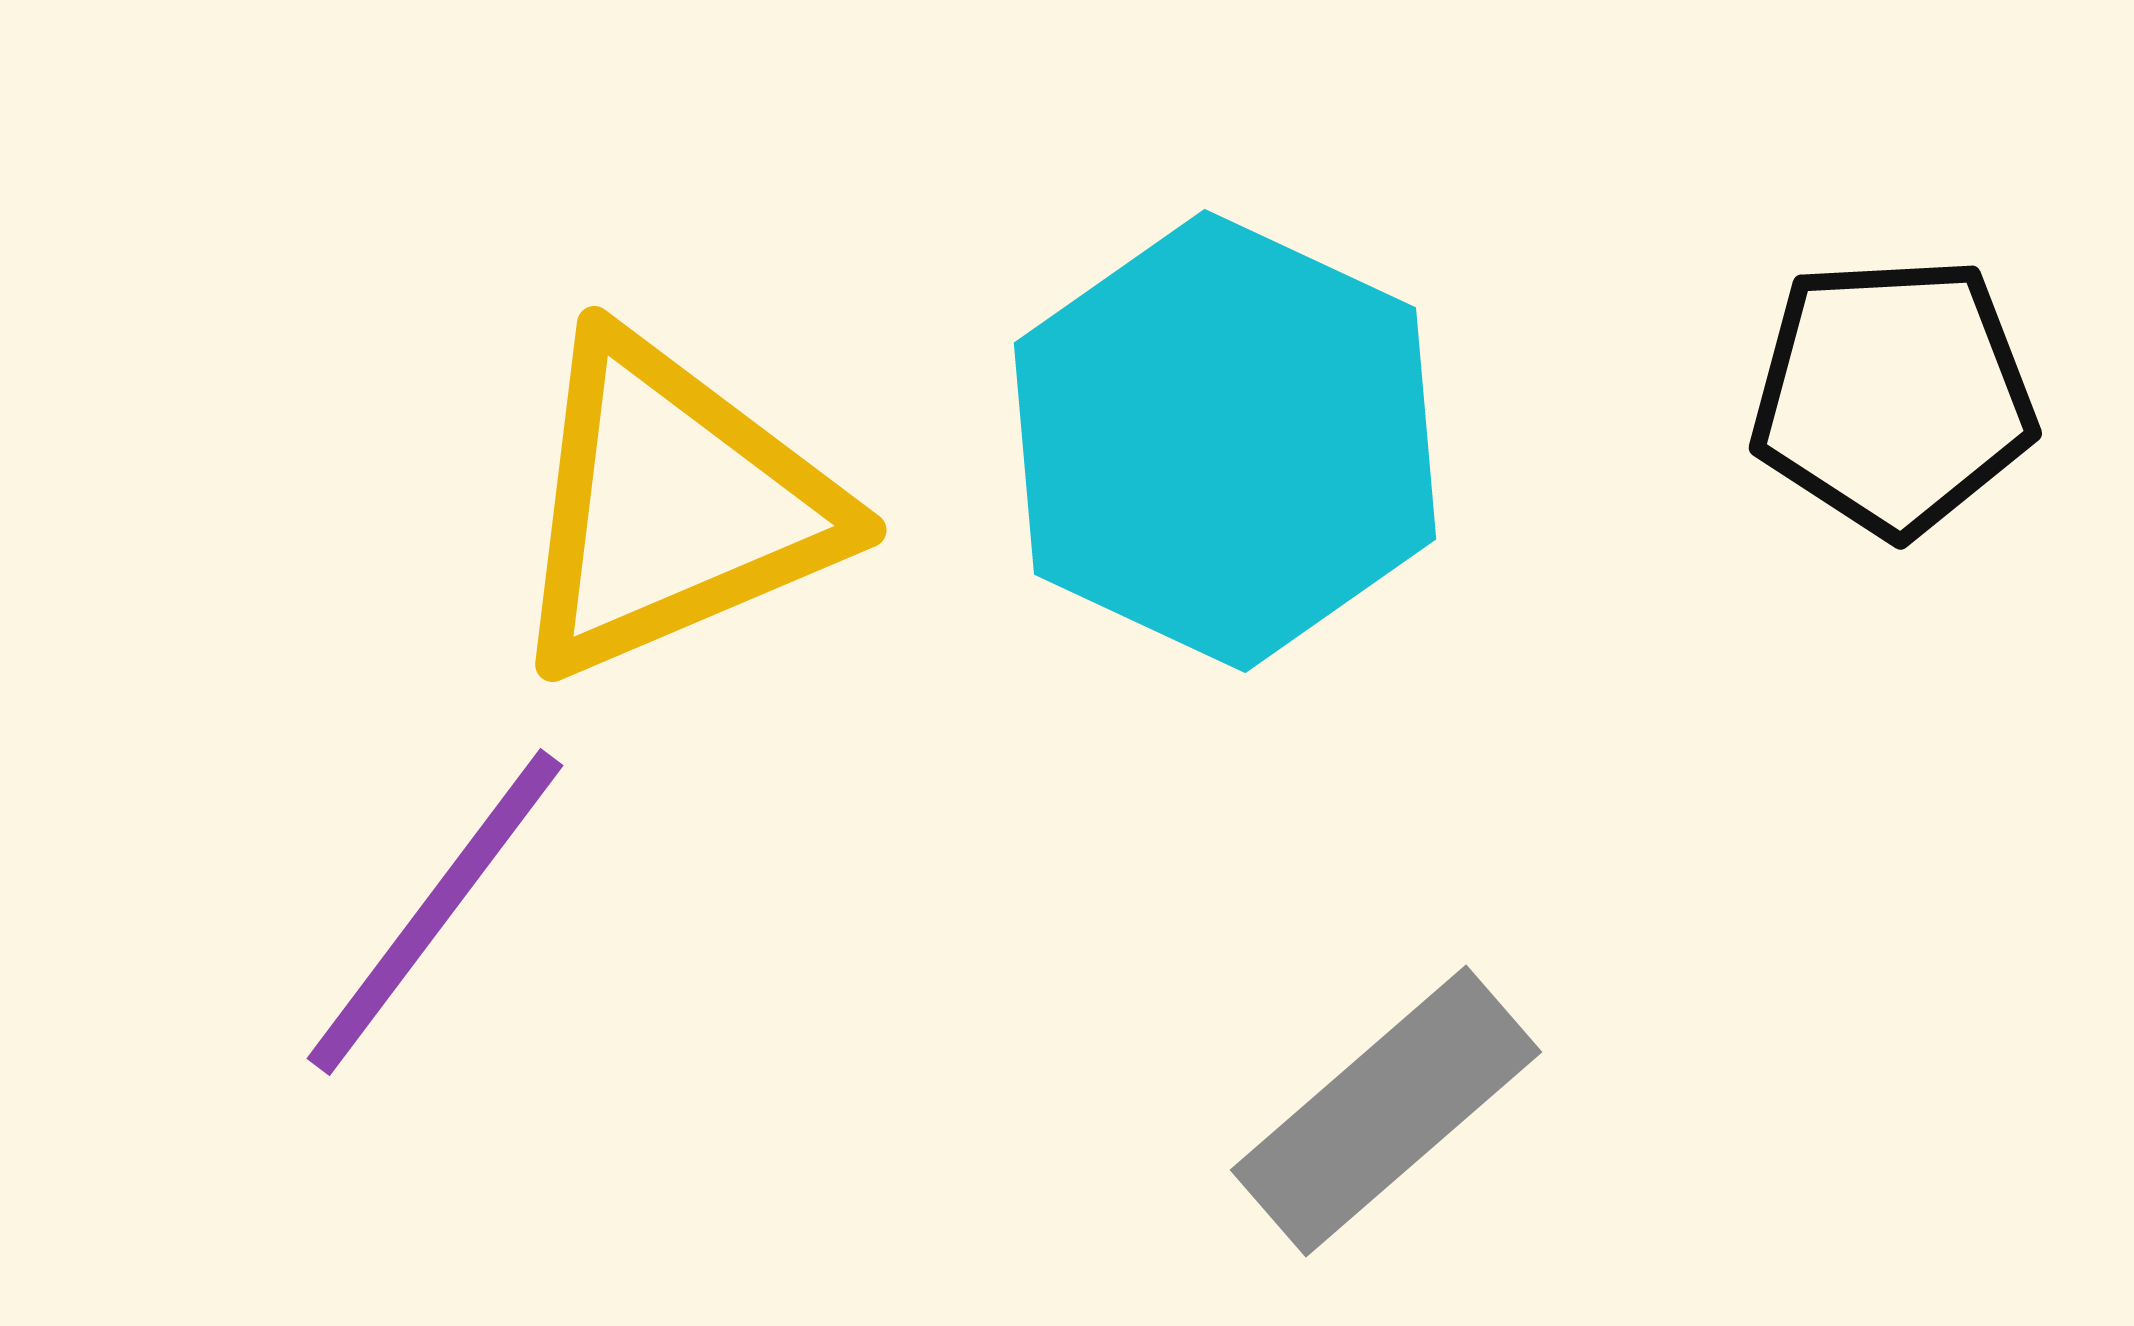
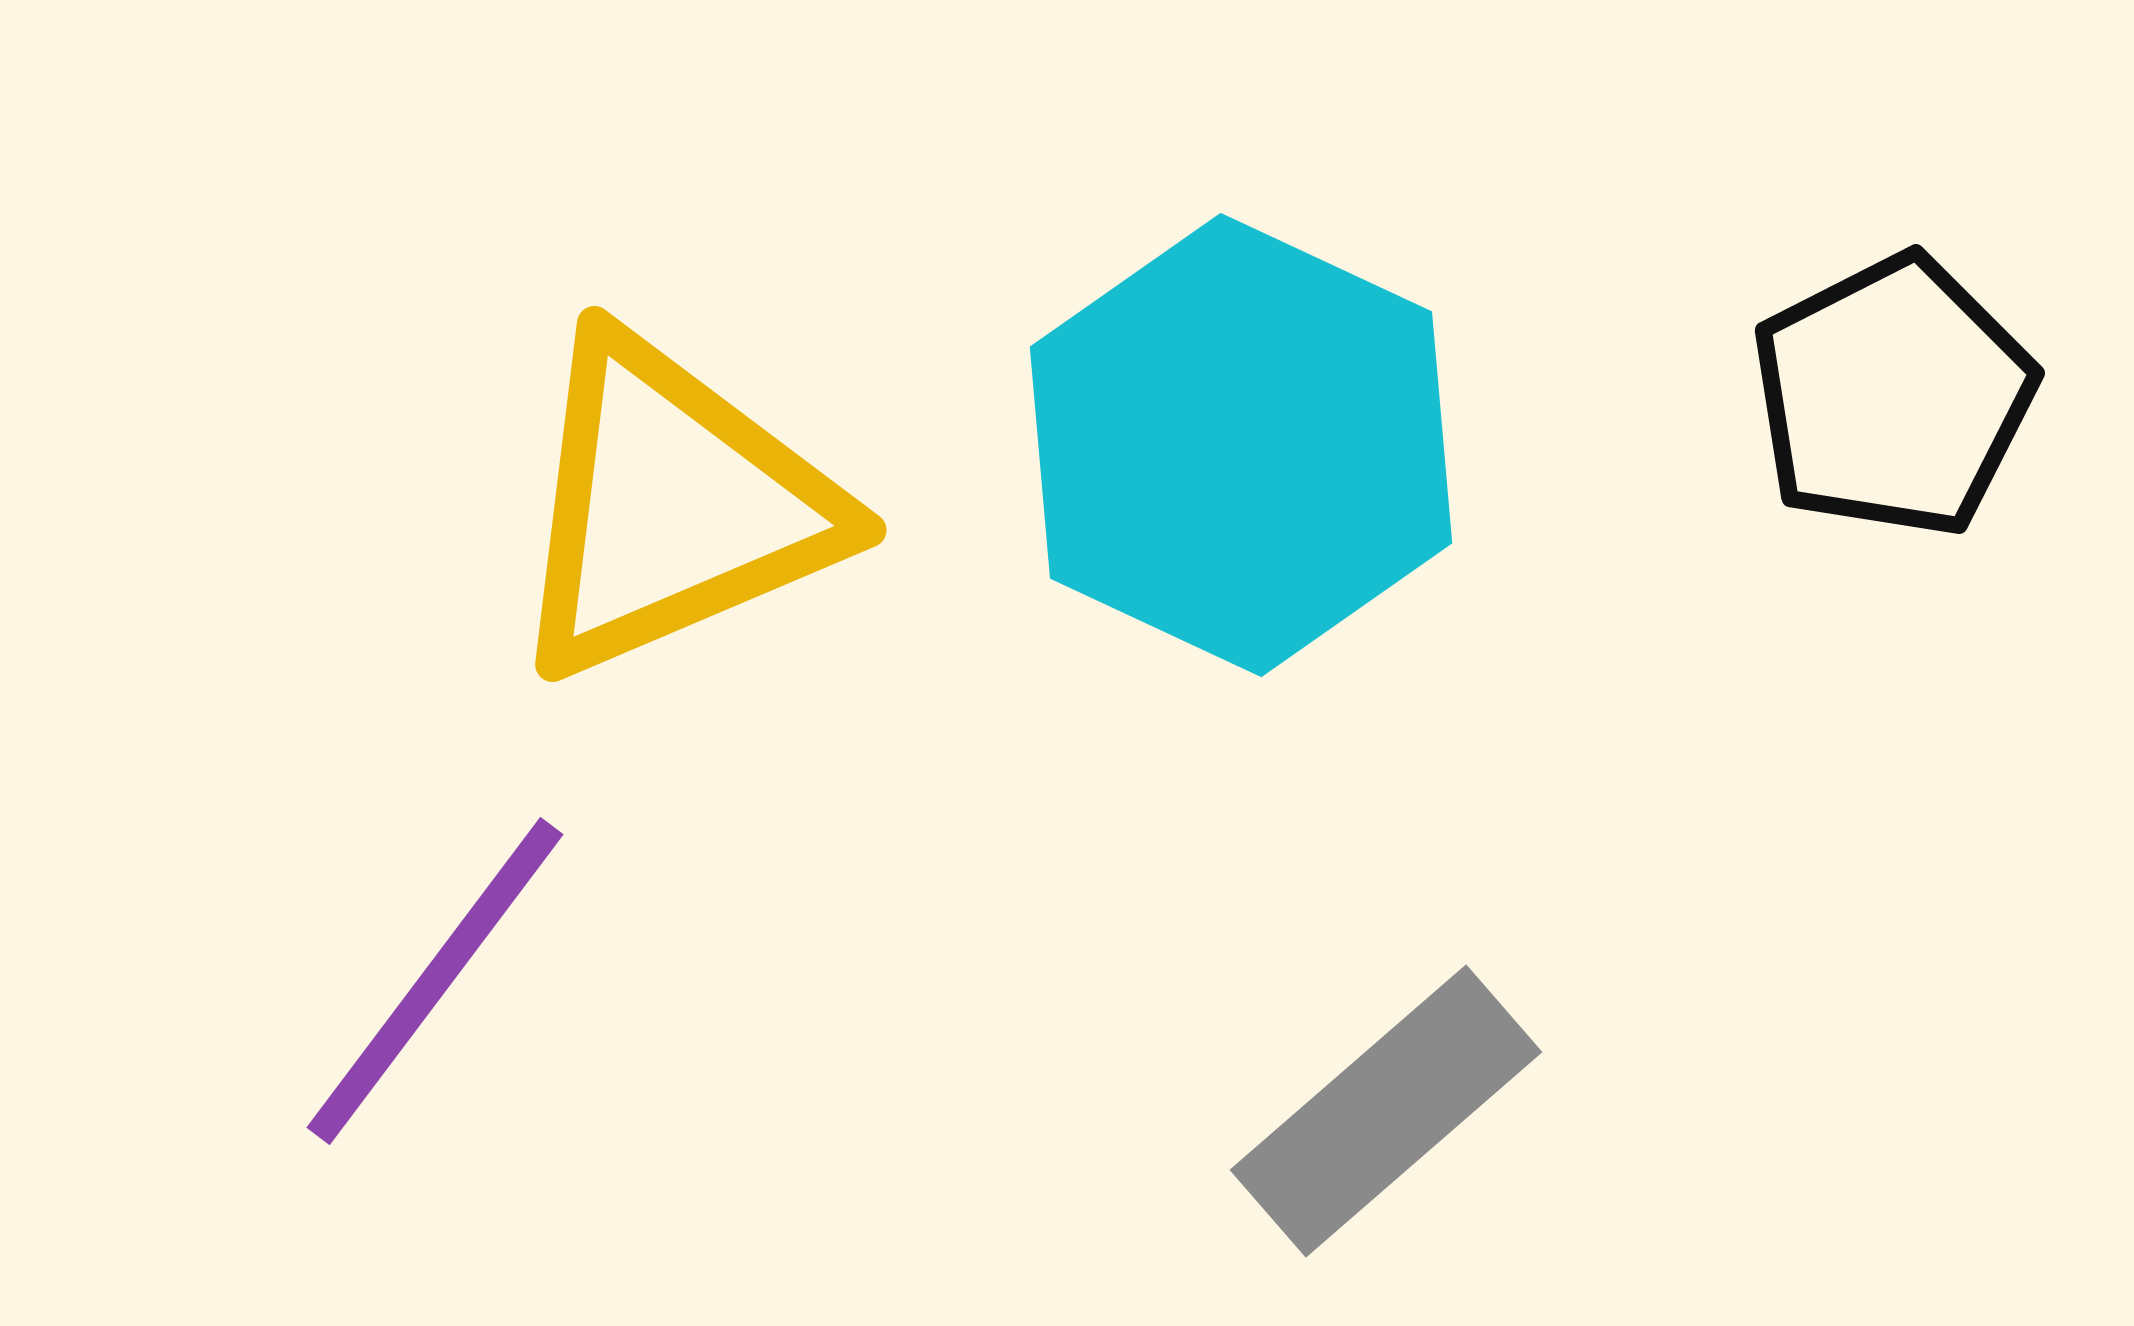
black pentagon: rotated 24 degrees counterclockwise
cyan hexagon: moved 16 px right, 4 px down
purple line: moved 69 px down
